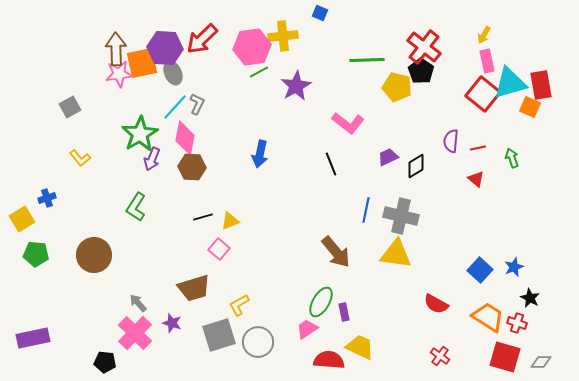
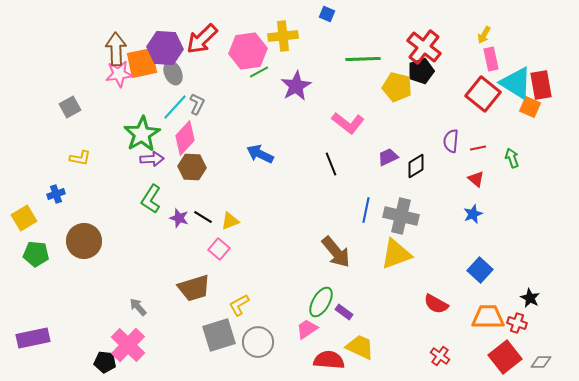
blue square at (320, 13): moved 7 px right, 1 px down
pink hexagon at (252, 47): moved 4 px left, 4 px down
green line at (367, 60): moved 4 px left, 1 px up
pink rectangle at (487, 61): moved 4 px right, 2 px up
black pentagon at (421, 71): rotated 20 degrees clockwise
cyan triangle at (510, 83): moved 6 px right; rotated 48 degrees clockwise
green star at (140, 134): moved 2 px right
pink diamond at (185, 138): rotated 32 degrees clockwise
blue arrow at (260, 154): rotated 104 degrees clockwise
yellow L-shape at (80, 158): rotated 40 degrees counterclockwise
purple arrow at (152, 159): rotated 115 degrees counterclockwise
blue cross at (47, 198): moved 9 px right, 4 px up
green L-shape at (136, 207): moved 15 px right, 8 px up
black line at (203, 217): rotated 48 degrees clockwise
yellow square at (22, 219): moved 2 px right, 1 px up
yellow triangle at (396, 254): rotated 28 degrees counterclockwise
brown circle at (94, 255): moved 10 px left, 14 px up
blue star at (514, 267): moved 41 px left, 53 px up
gray arrow at (138, 303): moved 4 px down
purple rectangle at (344, 312): rotated 42 degrees counterclockwise
orange trapezoid at (488, 317): rotated 32 degrees counterclockwise
purple star at (172, 323): moved 7 px right, 105 px up
pink cross at (135, 333): moved 7 px left, 12 px down
red square at (505, 357): rotated 36 degrees clockwise
